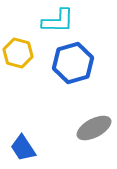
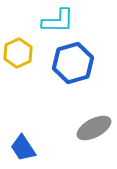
yellow hexagon: rotated 20 degrees clockwise
